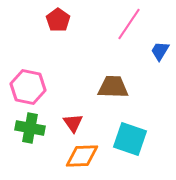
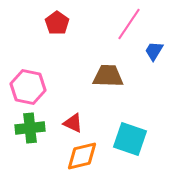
red pentagon: moved 1 px left, 3 px down
blue trapezoid: moved 6 px left
brown trapezoid: moved 5 px left, 11 px up
red triangle: rotated 30 degrees counterclockwise
green cross: rotated 16 degrees counterclockwise
orange diamond: rotated 12 degrees counterclockwise
